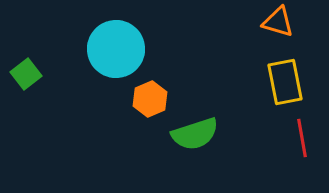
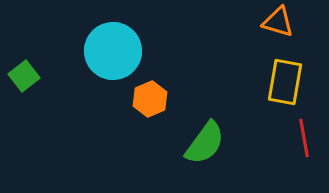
cyan circle: moved 3 px left, 2 px down
green square: moved 2 px left, 2 px down
yellow rectangle: rotated 21 degrees clockwise
green semicircle: moved 10 px right, 9 px down; rotated 36 degrees counterclockwise
red line: moved 2 px right
